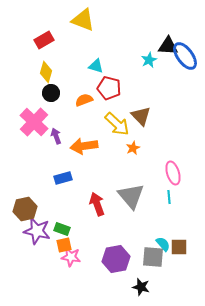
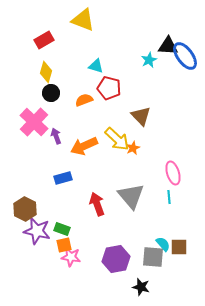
yellow arrow: moved 15 px down
orange arrow: rotated 16 degrees counterclockwise
brown hexagon: rotated 20 degrees counterclockwise
